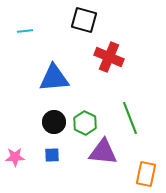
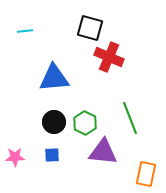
black square: moved 6 px right, 8 px down
